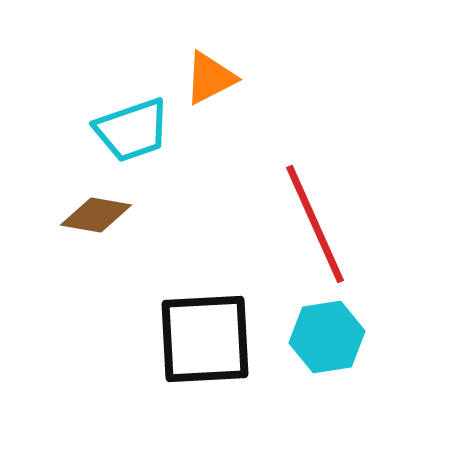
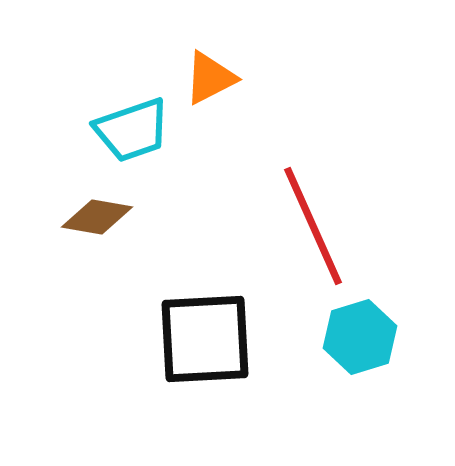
brown diamond: moved 1 px right, 2 px down
red line: moved 2 px left, 2 px down
cyan hexagon: moved 33 px right; rotated 8 degrees counterclockwise
